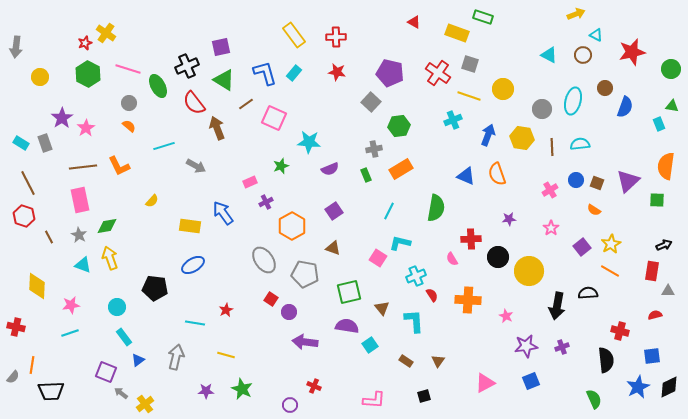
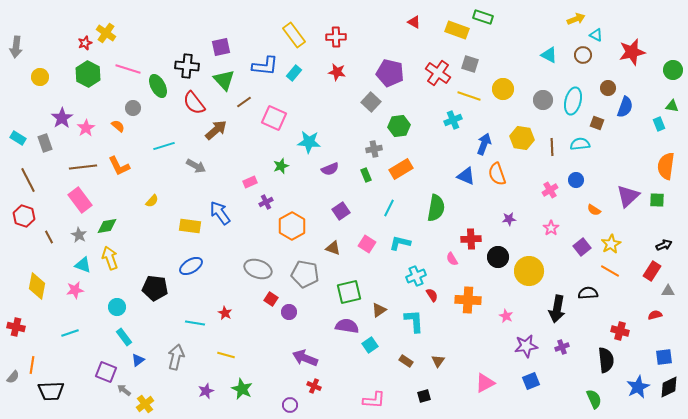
yellow arrow at (576, 14): moved 5 px down
yellow rectangle at (457, 33): moved 3 px up
black cross at (187, 66): rotated 30 degrees clockwise
green circle at (671, 69): moved 2 px right, 1 px down
blue L-shape at (265, 73): moved 7 px up; rotated 112 degrees clockwise
green triangle at (224, 80): rotated 15 degrees clockwise
brown circle at (605, 88): moved 3 px right
gray circle at (129, 103): moved 4 px right, 5 px down
brown line at (246, 104): moved 2 px left, 2 px up
gray circle at (542, 109): moved 1 px right, 9 px up
orange semicircle at (129, 126): moved 11 px left
brown arrow at (217, 128): moved 1 px left, 2 px down; rotated 70 degrees clockwise
blue arrow at (488, 135): moved 4 px left, 9 px down
cyan rectangle at (21, 143): moved 3 px left, 5 px up
purple triangle at (628, 181): moved 15 px down
brown line at (28, 183): moved 3 px up
brown square at (597, 183): moved 60 px up
pink rectangle at (80, 200): rotated 25 degrees counterclockwise
purple square at (334, 211): moved 7 px right
cyan line at (389, 211): moved 3 px up
blue arrow at (223, 213): moved 3 px left
pink square at (378, 258): moved 11 px left, 14 px up
gray ellipse at (264, 260): moved 6 px left, 9 px down; rotated 36 degrees counterclockwise
blue ellipse at (193, 265): moved 2 px left, 1 px down
red rectangle at (652, 271): rotated 24 degrees clockwise
yellow diamond at (37, 286): rotated 8 degrees clockwise
pink star at (71, 305): moved 4 px right, 15 px up
black arrow at (557, 306): moved 3 px down
brown triangle at (382, 308): moved 3 px left, 2 px down; rotated 35 degrees clockwise
red star at (226, 310): moved 1 px left, 3 px down; rotated 16 degrees counterclockwise
purple arrow at (305, 342): moved 16 px down; rotated 15 degrees clockwise
blue square at (652, 356): moved 12 px right, 1 px down
purple star at (206, 391): rotated 21 degrees counterclockwise
gray arrow at (121, 393): moved 3 px right, 3 px up
